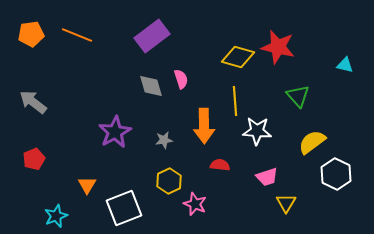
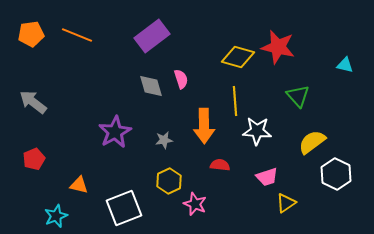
orange triangle: moved 8 px left; rotated 48 degrees counterclockwise
yellow triangle: rotated 25 degrees clockwise
